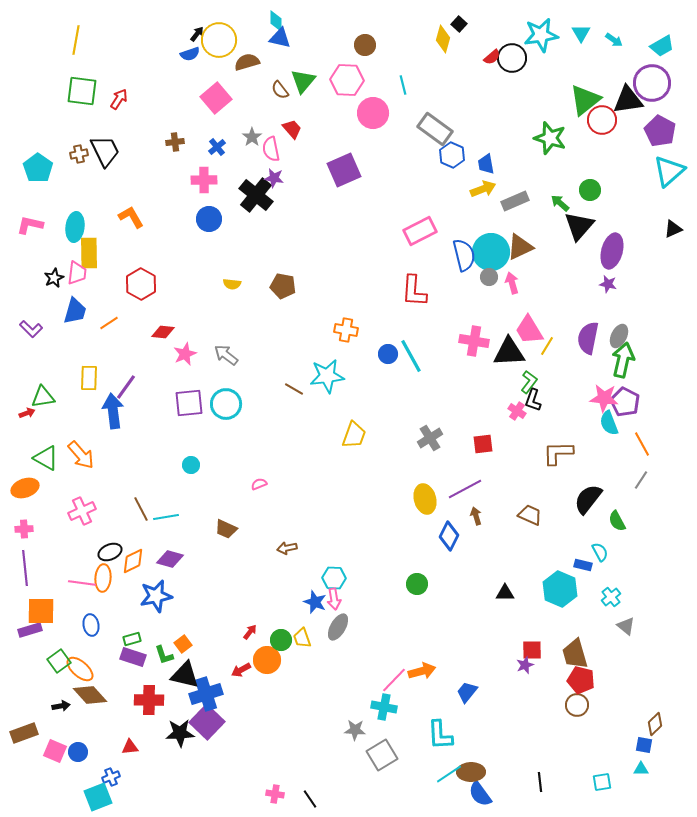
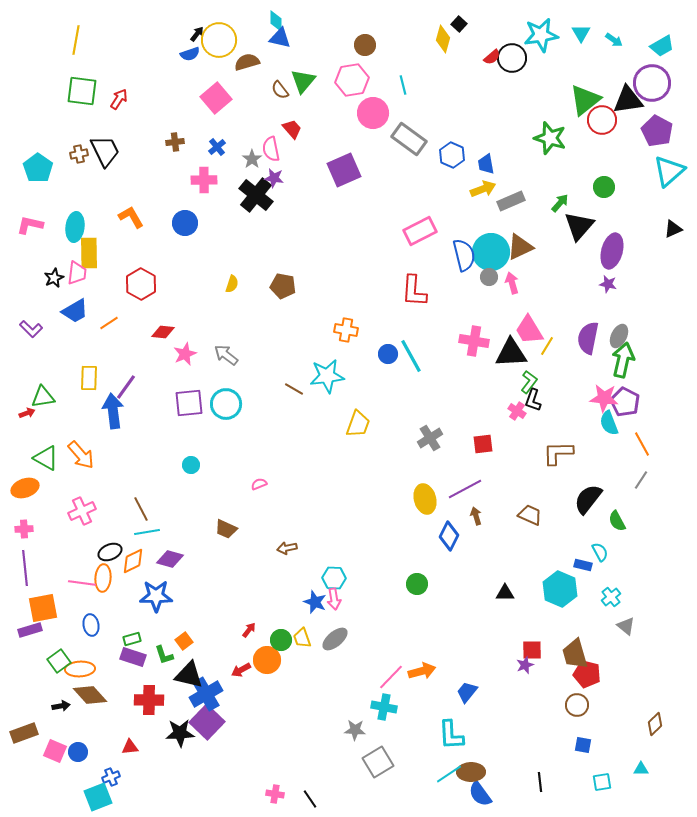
pink hexagon at (347, 80): moved 5 px right; rotated 12 degrees counterclockwise
gray rectangle at (435, 129): moved 26 px left, 10 px down
purple pentagon at (660, 131): moved 3 px left
gray star at (252, 137): moved 22 px down
green circle at (590, 190): moved 14 px right, 3 px up
gray rectangle at (515, 201): moved 4 px left
green arrow at (560, 203): rotated 90 degrees clockwise
blue circle at (209, 219): moved 24 px left, 4 px down
yellow semicircle at (232, 284): rotated 78 degrees counterclockwise
blue trapezoid at (75, 311): rotated 44 degrees clockwise
black triangle at (509, 352): moved 2 px right, 1 px down
yellow trapezoid at (354, 435): moved 4 px right, 11 px up
cyan line at (166, 517): moved 19 px left, 15 px down
blue star at (156, 596): rotated 12 degrees clockwise
orange square at (41, 611): moved 2 px right, 3 px up; rotated 12 degrees counterclockwise
gray ellipse at (338, 627): moved 3 px left, 12 px down; rotated 20 degrees clockwise
red arrow at (250, 632): moved 1 px left, 2 px up
orange square at (183, 644): moved 1 px right, 3 px up
orange ellipse at (80, 669): rotated 44 degrees counterclockwise
black triangle at (185, 675): moved 4 px right
pink line at (394, 680): moved 3 px left, 3 px up
red pentagon at (581, 680): moved 6 px right, 6 px up
blue cross at (206, 694): rotated 12 degrees counterclockwise
cyan L-shape at (440, 735): moved 11 px right
blue square at (644, 745): moved 61 px left
gray square at (382, 755): moved 4 px left, 7 px down
